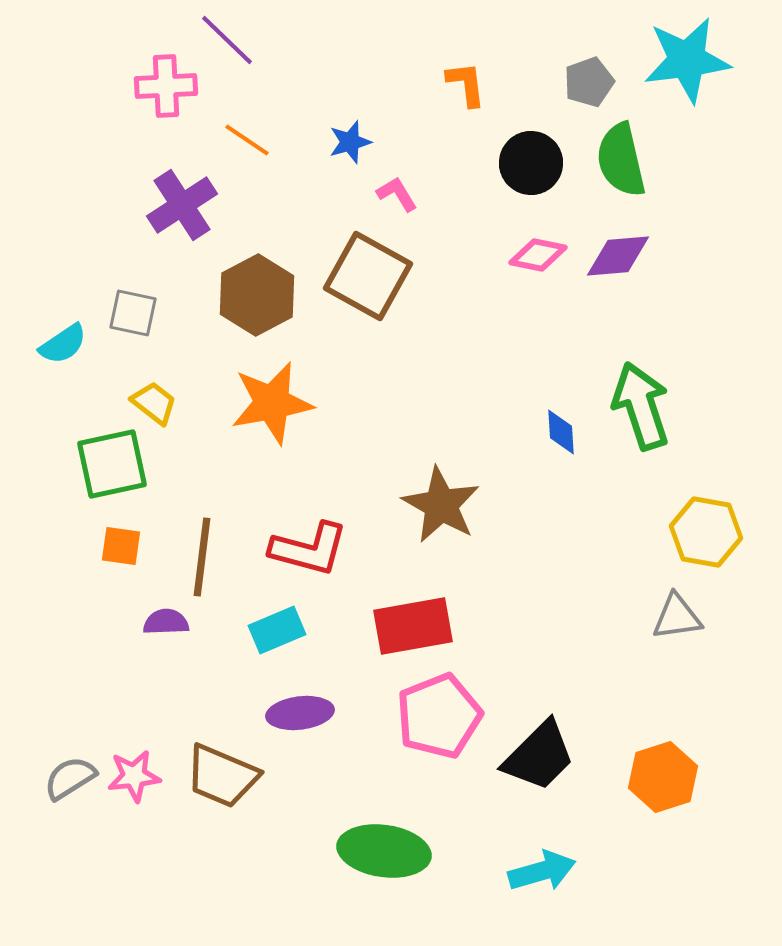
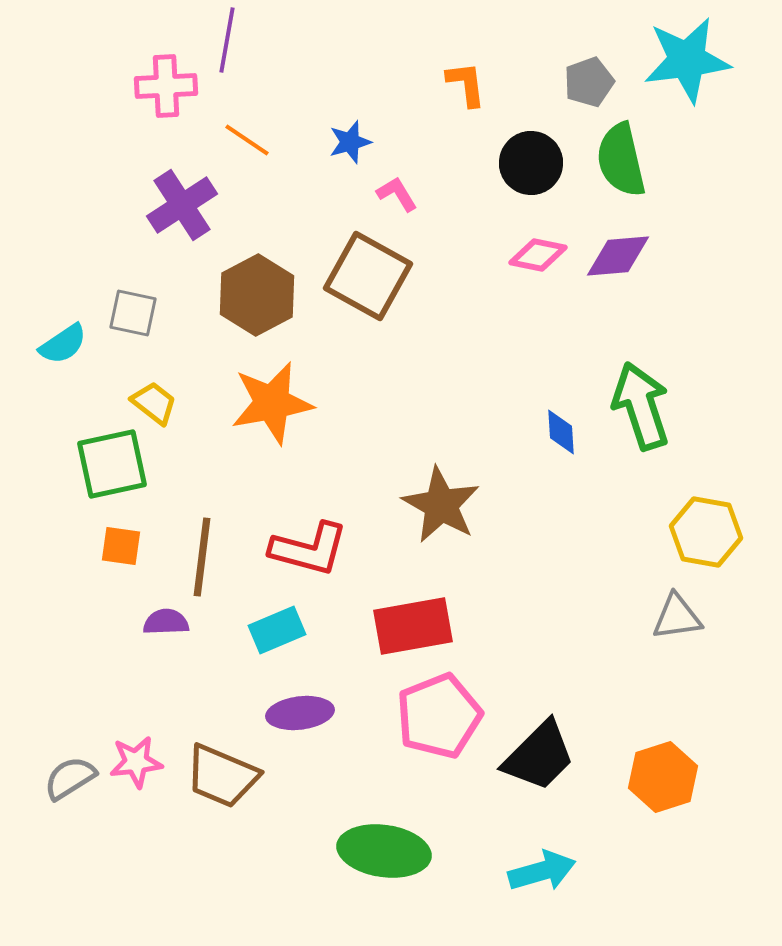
purple line: rotated 56 degrees clockwise
pink star: moved 2 px right, 14 px up
